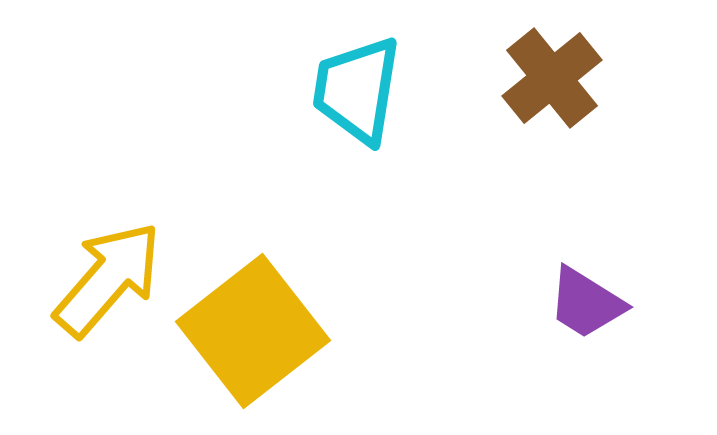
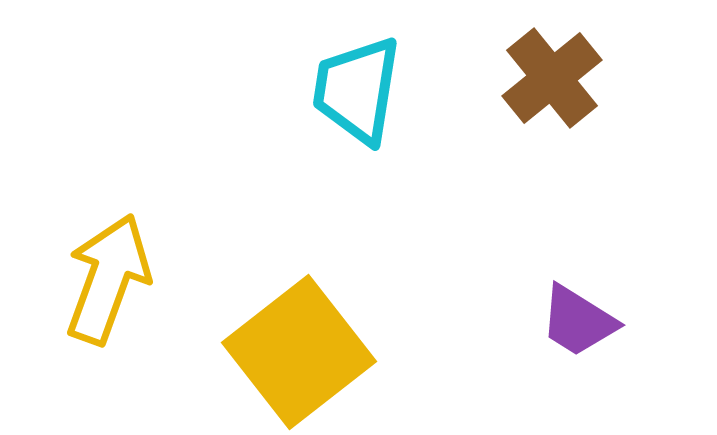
yellow arrow: rotated 21 degrees counterclockwise
purple trapezoid: moved 8 px left, 18 px down
yellow square: moved 46 px right, 21 px down
